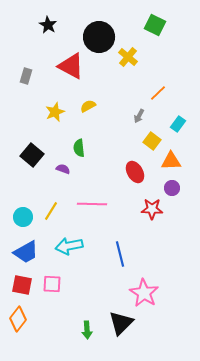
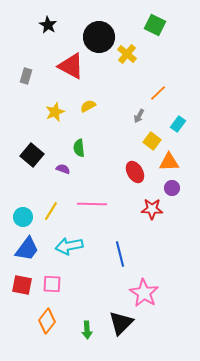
yellow cross: moved 1 px left, 3 px up
orange triangle: moved 2 px left, 1 px down
blue trapezoid: moved 1 px right, 3 px up; rotated 24 degrees counterclockwise
orange diamond: moved 29 px right, 2 px down
